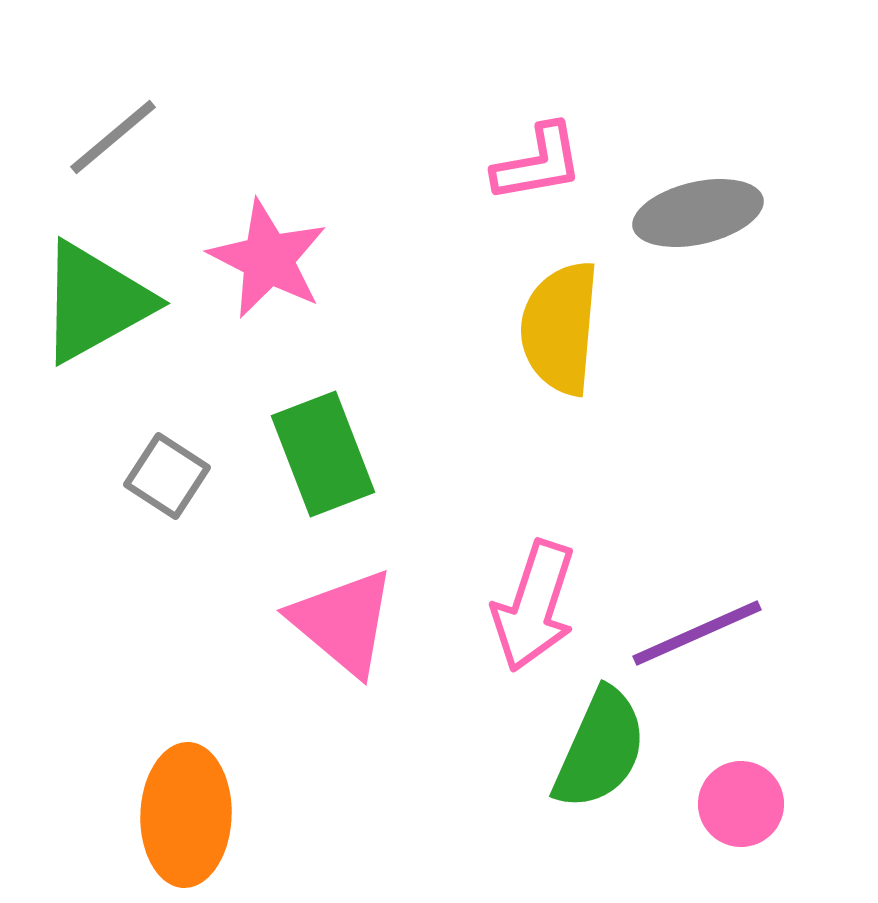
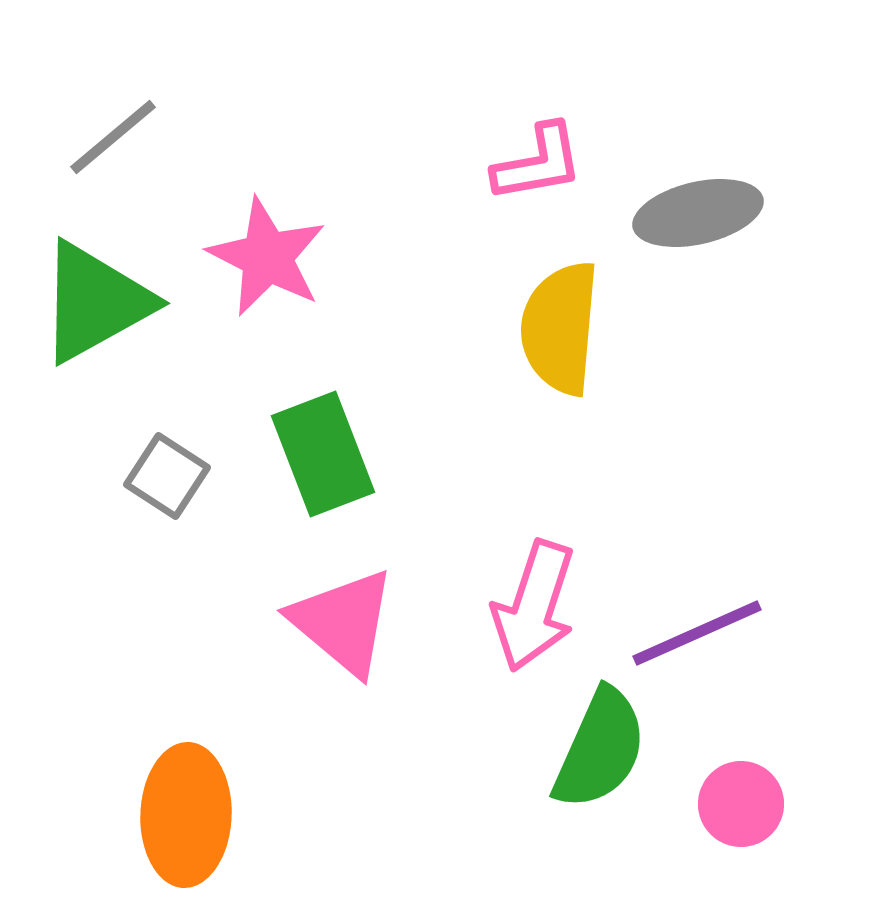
pink star: moved 1 px left, 2 px up
